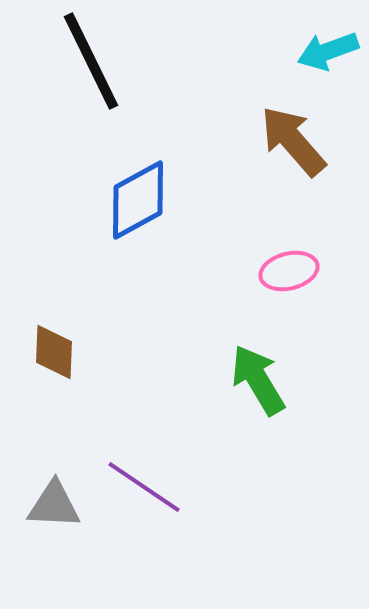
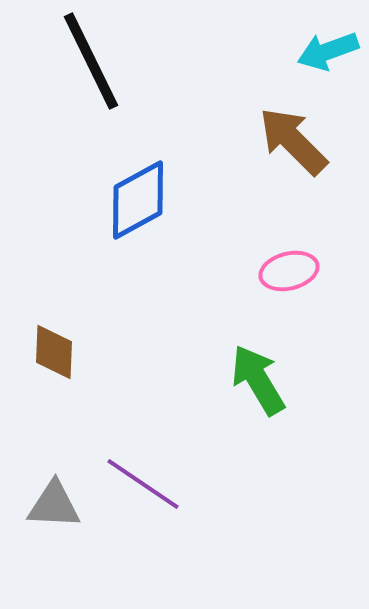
brown arrow: rotated 4 degrees counterclockwise
purple line: moved 1 px left, 3 px up
